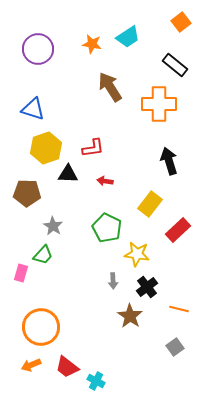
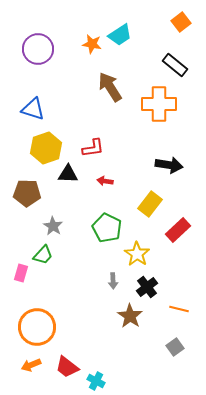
cyan trapezoid: moved 8 px left, 2 px up
black arrow: moved 4 px down; rotated 116 degrees clockwise
yellow star: rotated 25 degrees clockwise
orange circle: moved 4 px left
